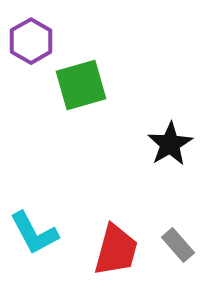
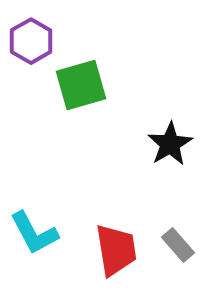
red trapezoid: rotated 24 degrees counterclockwise
